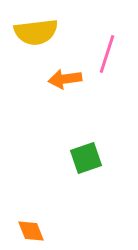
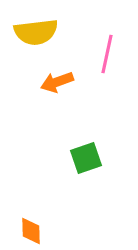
pink line: rotated 6 degrees counterclockwise
orange arrow: moved 8 px left, 3 px down; rotated 12 degrees counterclockwise
orange diamond: rotated 20 degrees clockwise
